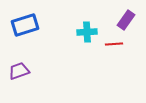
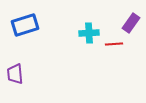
purple rectangle: moved 5 px right, 3 px down
cyan cross: moved 2 px right, 1 px down
purple trapezoid: moved 4 px left, 3 px down; rotated 75 degrees counterclockwise
